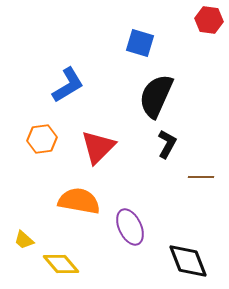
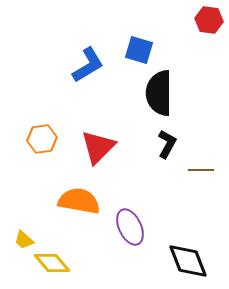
blue square: moved 1 px left, 7 px down
blue L-shape: moved 20 px right, 20 px up
black semicircle: moved 3 px right, 3 px up; rotated 24 degrees counterclockwise
brown line: moved 7 px up
yellow diamond: moved 9 px left, 1 px up
